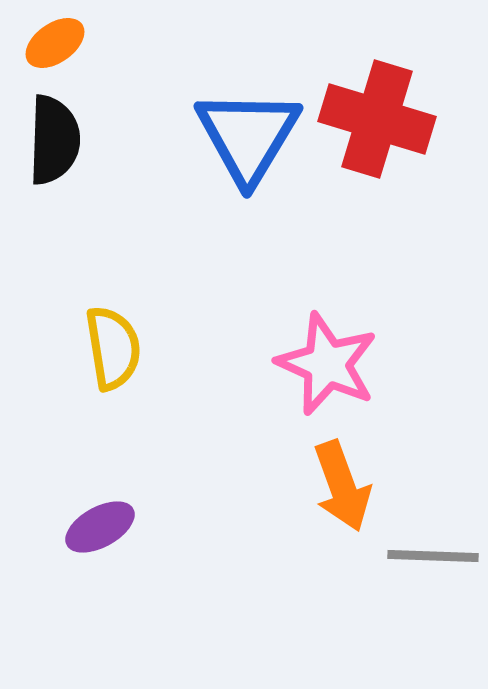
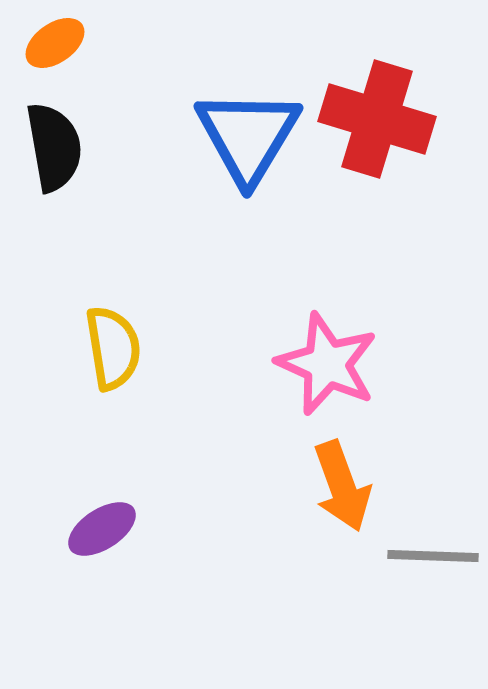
black semicircle: moved 7 px down; rotated 12 degrees counterclockwise
purple ellipse: moved 2 px right, 2 px down; rotated 4 degrees counterclockwise
